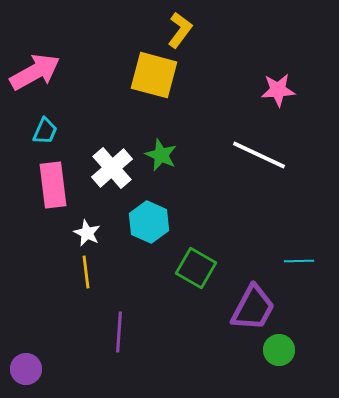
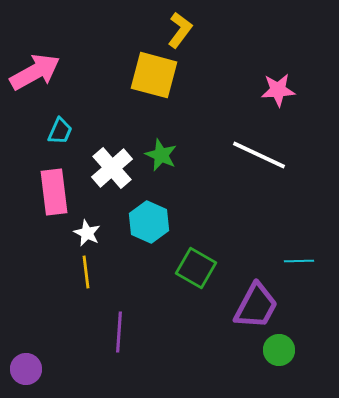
cyan trapezoid: moved 15 px right
pink rectangle: moved 1 px right, 7 px down
purple trapezoid: moved 3 px right, 2 px up
